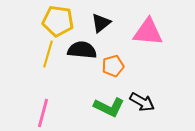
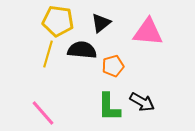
green L-shape: rotated 64 degrees clockwise
pink line: rotated 56 degrees counterclockwise
